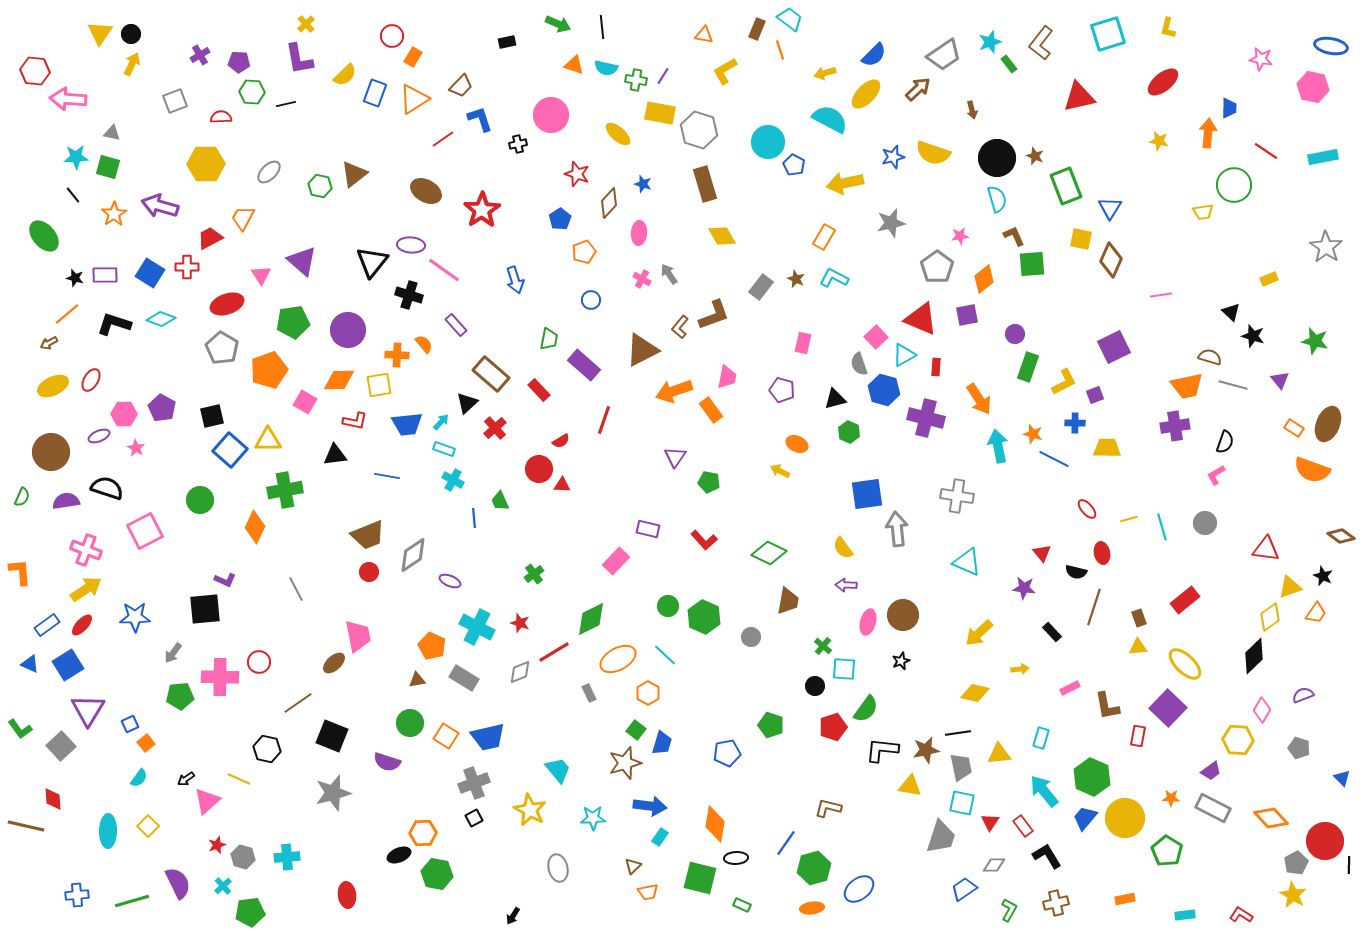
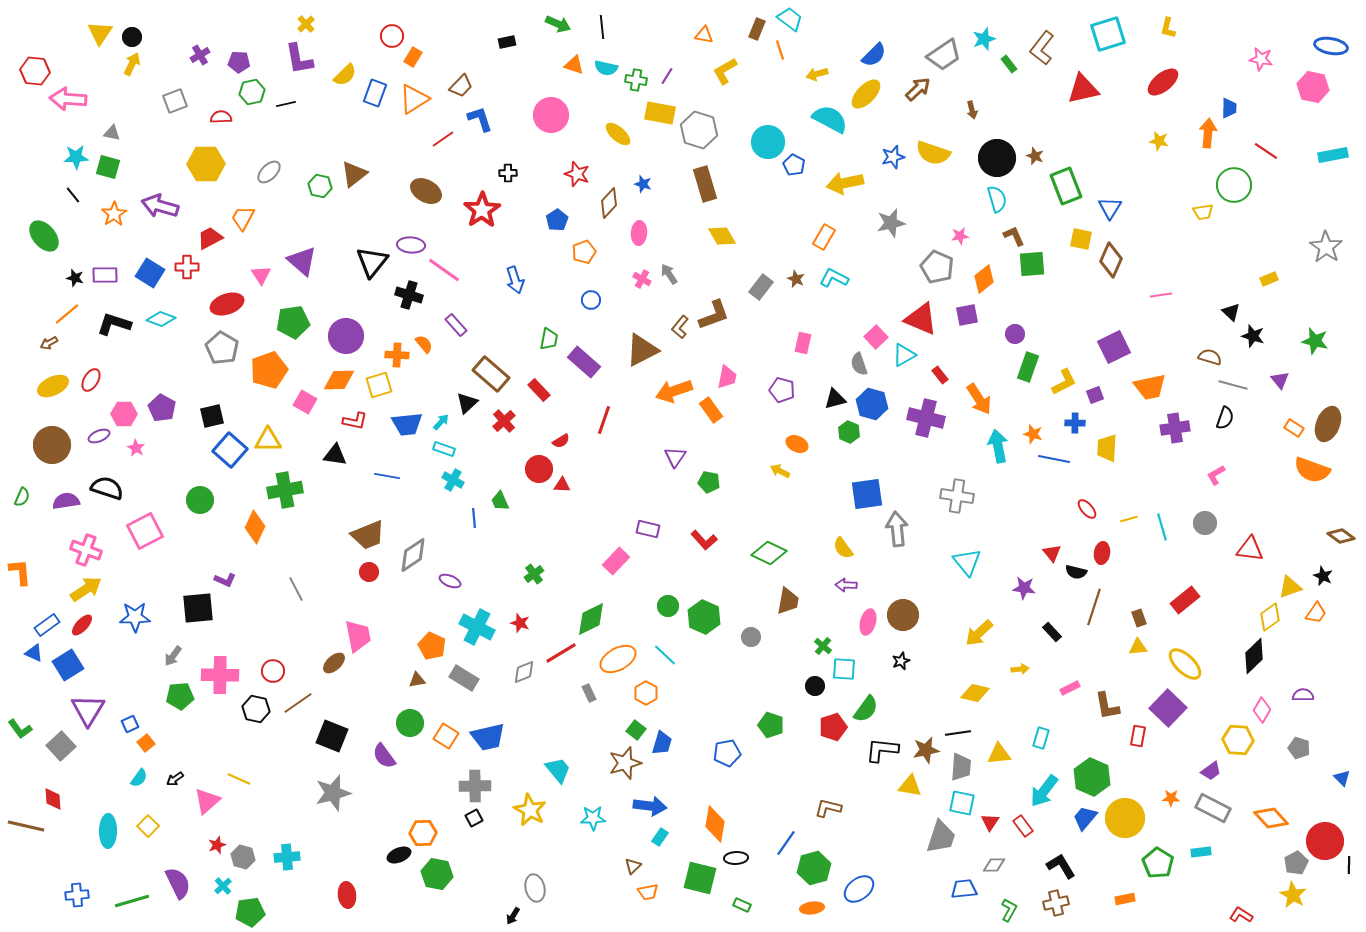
black circle at (131, 34): moved 1 px right, 3 px down
cyan star at (990, 42): moved 6 px left, 3 px up
brown L-shape at (1041, 43): moved 1 px right, 5 px down
yellow arrow at (825, 73): moved 8 px left, 1 px down
purple line at (663, 76): moved 4 px right
green hexagon at (252, 92): rotated 15 degrees counterclockwise
red triangle at (1079, 97): moved 4 px right, 8 px up
black cross at (518, 144): moved 10 px left, 29 px down; rotated 12 degrees clockwise
cyan rectangle at (1323, 157): moved 10 px right, 2 px up
blue pentagon at (560, 219): moved 3 px left, 1 px down
gray pentagon at (937, 267): rotated 12 degrees counterclockwise
purple circle at (348, 330): moved 2 px left, 6 px down
purple rectangle at (584, 365): moved 3 px up
red rectangle at (936, 367): moved 4 px right, 8 px down; rotated 42 degrees counterclockwise
yellow square at (379, 385): rotated 8 degrees counterclockwise
orange trapezoid at (1187, 386): moved 37 px left, 1 px down
blue hexagon at (884, 390): moved 12 px left, 14 px down
purple cross at (1175, 426): moved 2 px down
red cross at (495, 428): moved 9 px right, 7 px up
black semicircle at (1225, 442): moved 24 px up
yellow trapezoid at (1107, 448): rotated 88 degrees counterclockwise
brown circle at (51, 452): moved 1 px right, 7 px up
black triangle at (335, 455): rotated 15 degrees clockwise
blue line at (1054, 459): rotated 16 degrees counterclockwise
red triangle at (1266, 549): moved 16 px left
red triangle at (1042, 553): moved 10 px right
red ellipse at (1102, 553): rotated 20 degrees clockwise
cyan triangle at (967, 562): rotated 28 degrees clockwise
black square at (205, 609): moved 7 px left, 1 px up
red line at (554, 652): moved 7 px right, 1 px down
gray arrow at (173, 653): moved 3 px down
red circle at (259, 662): moved 14 px right, 9 px down
blue triangle at (30, 664): moved 4 px right, 11 px up
gray diamond at (520, 672): moved 4 px right
pink cross at (220, 677): moved 2 px up
orange hexagon at (648, 693): moved 2 px left
purple semicircle at (1303, 695): rotated 20 degrees clockwise
black hexagon at (267, 749): moved 11 px left, 40 px up
purple semicircle at (387, 762): moved 3 px left, 6 px up; rotated 36 degrees clockwise
gray trapezoid at (961, 767): rotated 16 degrees clockwise
black arrow at (186, 779): moved 11 px left
gray cross at (474, 783): moved 1 px right, 3 px down; rotated 20 degrees clockwise
cyan arrow at (1044, 791): rotated 104 degrees counterclockwise
green pentagon at (1167, 851): moved 9 px left, 12 px down
black L-shape at (1047, 856): moved 14 px right, 10 px down
gray ellipse at (558, 868): moved 23 px left, 20 px down
blue trapezoid at (964, 889): rotated 28 degrees clockwise
cyan rectangle at (1185, 915): moved 16 px right, 63 px up
